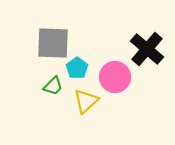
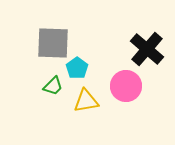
pink circle: moved 11 px right, 9 px down
yellow triangle: rotated 32 degrees clockwise
